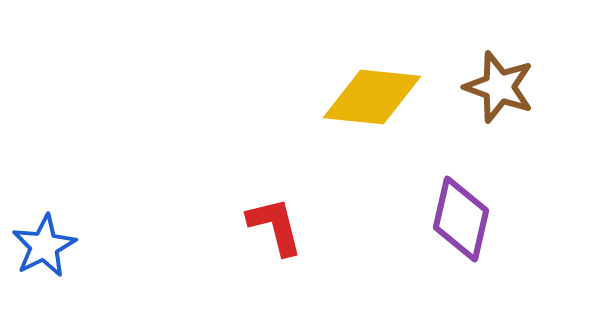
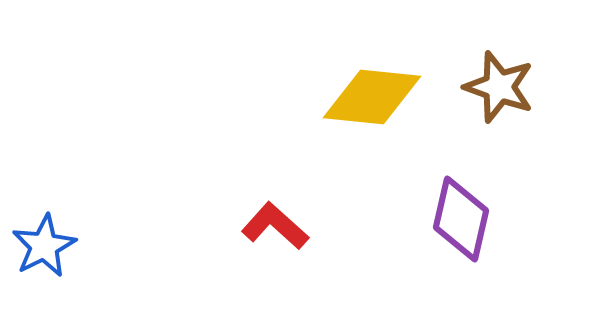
red L-shape: rotated 34 degrees counterclockwise
